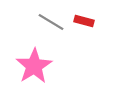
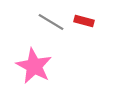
pink star: rotated 12 degrees counterclockwise
